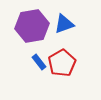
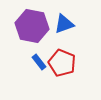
purple hexagon: rotated 20 degrees clockwise
red pentagon: rotated 20 degrees counterclockwise
